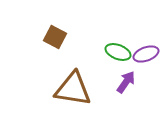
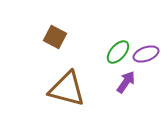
green ellipse: rotated 70 degrees counterclockwise
brown triangle: moved 6 px left; rotated 6 degrees clockwise
